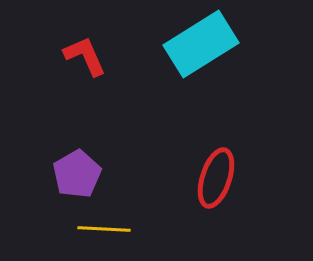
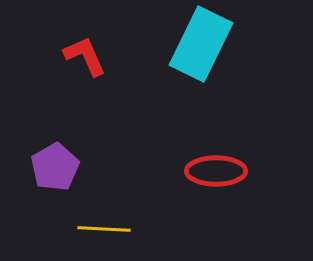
cyan rectangle: rotated 32 degrees counterclockwise
purple pentagon: moved 22 px left, 7 px up
red ellipse: moved 7 px up; rotated 72 degrees clockwise
